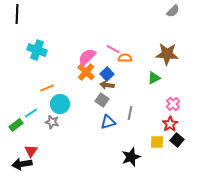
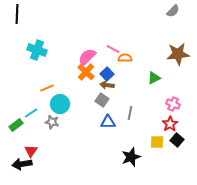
brown star: moved 11 px right; rotated 10 degrees counterclockwise
pink cross: rotated 24 degrees counterclockwise
blue triangle: rotated 14 degrees clockwise
